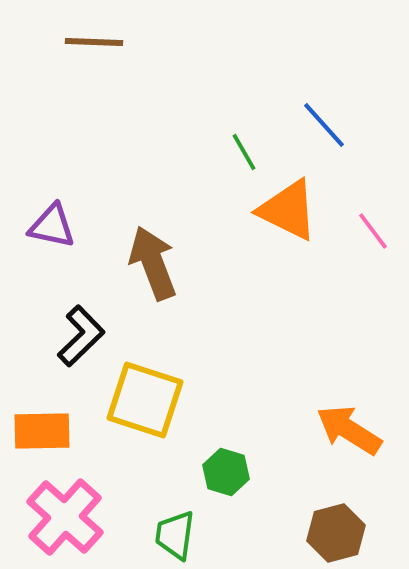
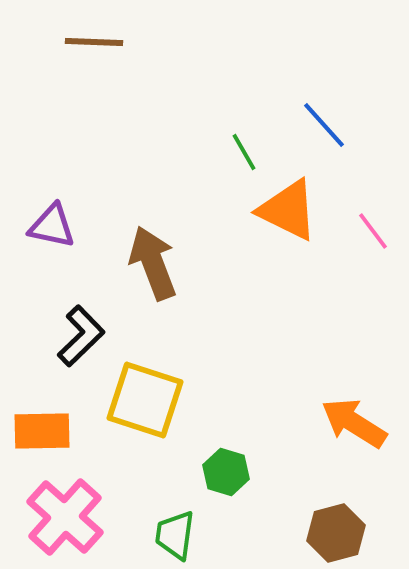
orange arrow: moved 5 px right, 7 px up
